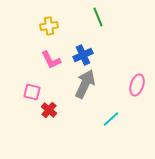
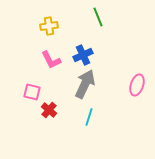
cyan line: moved 22 px left, 2 px up; rotated 30 degrees counterclockwise
